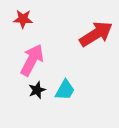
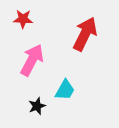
red arrow: moved 11 px left; rotated 32 degrees counterclockwise
black star: moved 16 px down
